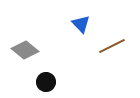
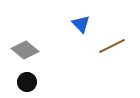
black circle: moved 19 px left
